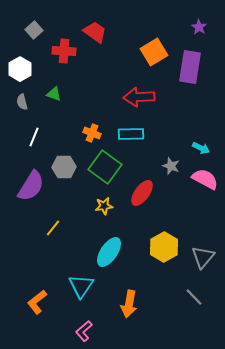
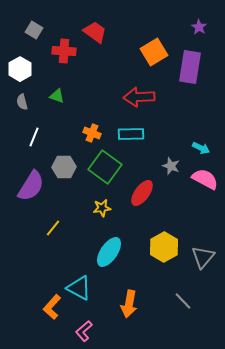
gray square: rotated 18 degrees counterclockwise
green triangle: moved 3 px right, 2 px down
yellow star: moved 2 px left, 2 px down
cyan triangle: moved 2 px left, 2 px down; rotated 36 degrees counterclockwise
gray line: moved 11 px left, 4 px down
orange L-shape: moved 15 px right, 5 px down; rotated 10 degrees counterclockwise
